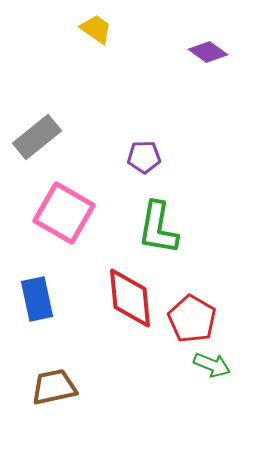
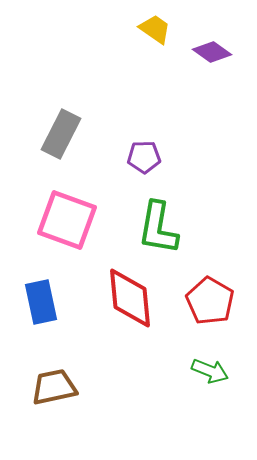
yellow trapezoid: moved 59 px right
purple diamond: moved 4 px right
gray rectangle: moved 24 px right, 3 px up; rotated 24 degrees counterclockwise
pink square: moved 3 px right, 7 px down; rotated 10 degrees counterclockwise
blue rectangle: moved 4 px right, 3 px down
red pentagon: moved 18 px right, 18 px up
green arrow: moved 2 px left, 6 px down
